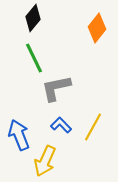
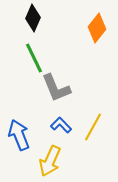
black diamond: rotated 16 degrees counterclockwise
gray L-shape: rotated 100 degrees counterclockwise
yellow arrow: moved 5 px right
